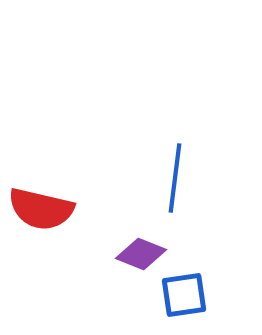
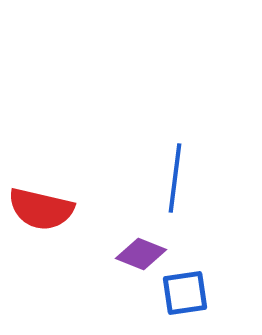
blue square: moved 1 px right, 2 px up
